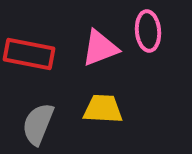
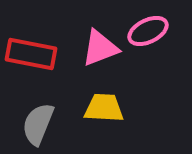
pink ellipse: rotated 69 degrees clockwise
red rectangle: moved 2 px right
yellow trapezoid: moved 1 px right, 1 px up
